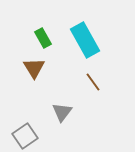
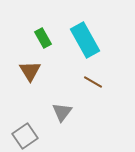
brown triangle: moved 4 px left, 3 px down
brown line: rotated 24 degrees counterclockwise
